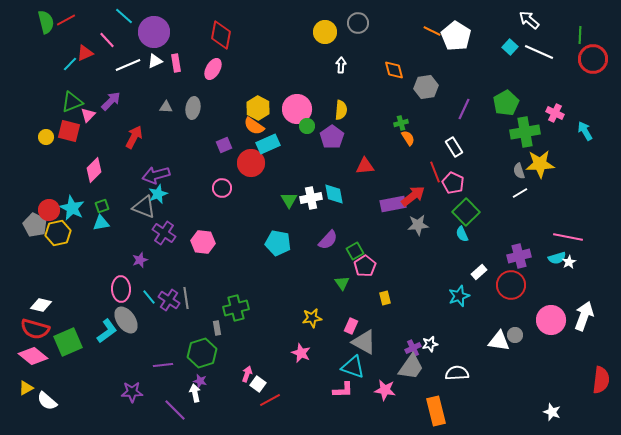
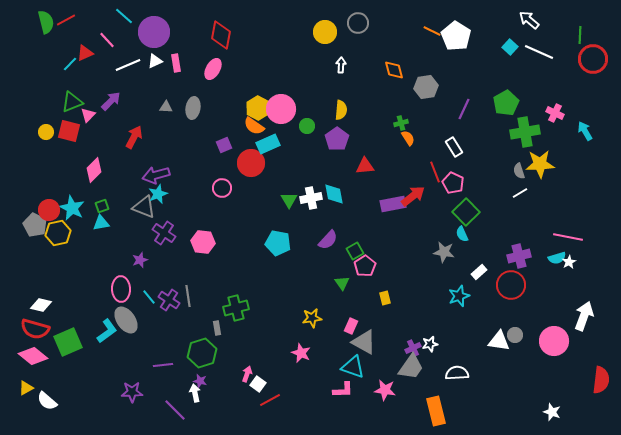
pink circle at (297, 109): moved 16 px left
yellow circle at (46, 137): moved 5 px up
purple pentagon at (332, 137): moved 5 px right, 2 px down
gray star at (418, 225): moved 26 px right, 27 px down; rotated 15 degrees clockwise
gray line at (186, 298): moved 2 px right, 2 px up
pink circle at (551, 320): moved 3 px right, 21 px down
